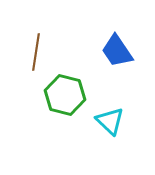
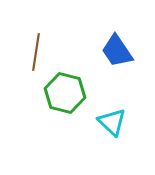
green hexagon: moved 2 px up
cyan triangle: moved 2 px right, 1 px down
